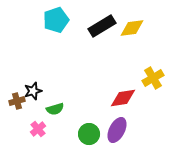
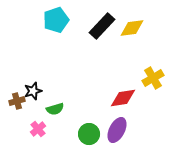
black rectangle: rotated 16 degrees counterclockwise
